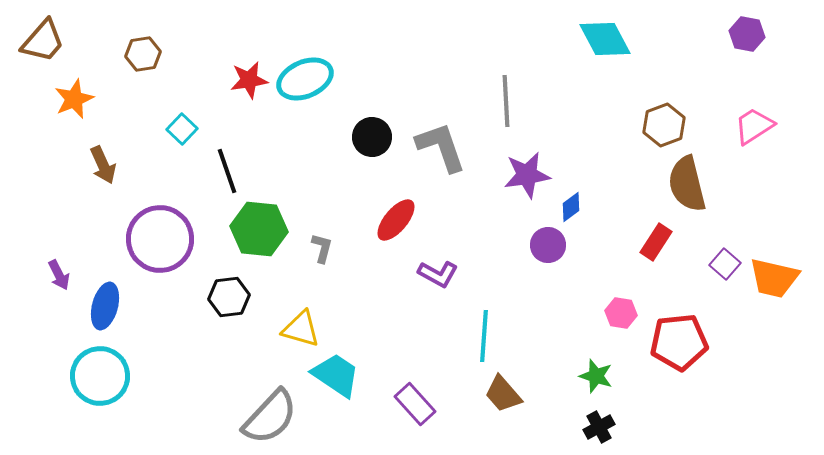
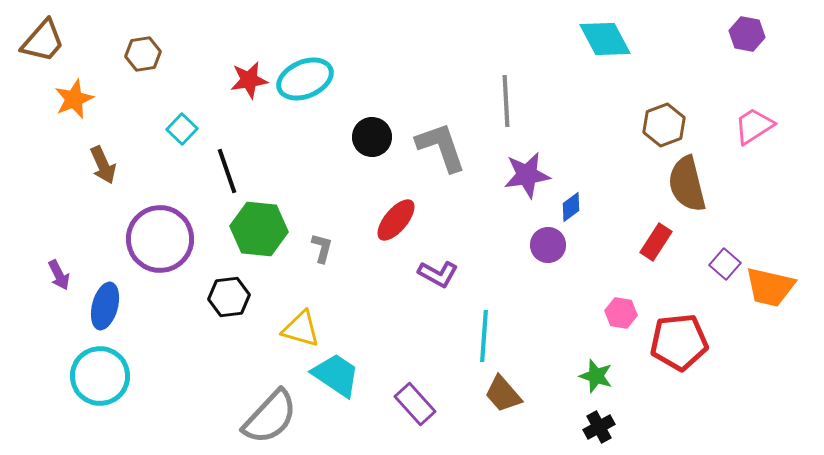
orange trapezoid at (774, 278): moved 4 px left, 9 px down
